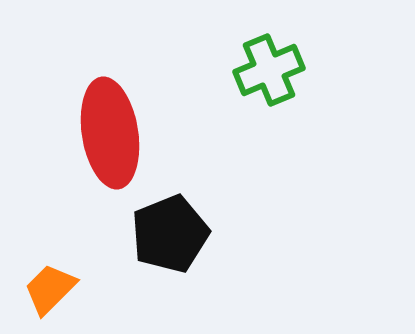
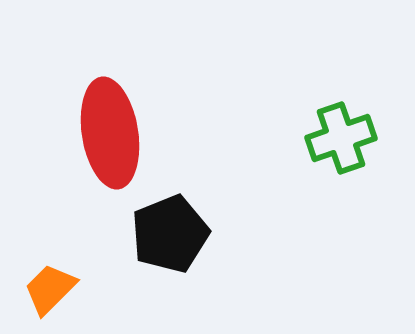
green cross: moved 72 px right, 68 px down; rotated 4 degrees clockwise
